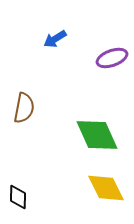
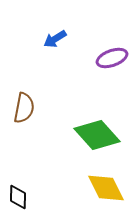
green diamond: rotated 18 degrees counterclockwise
